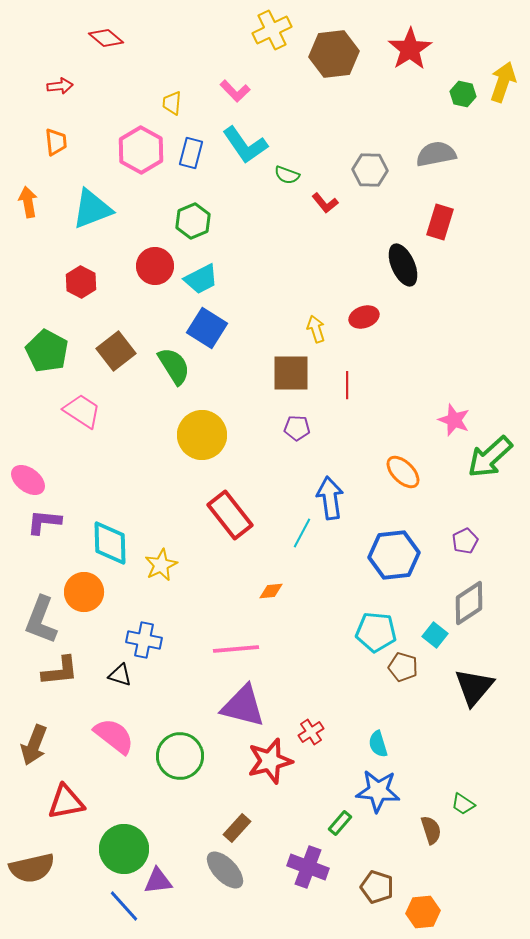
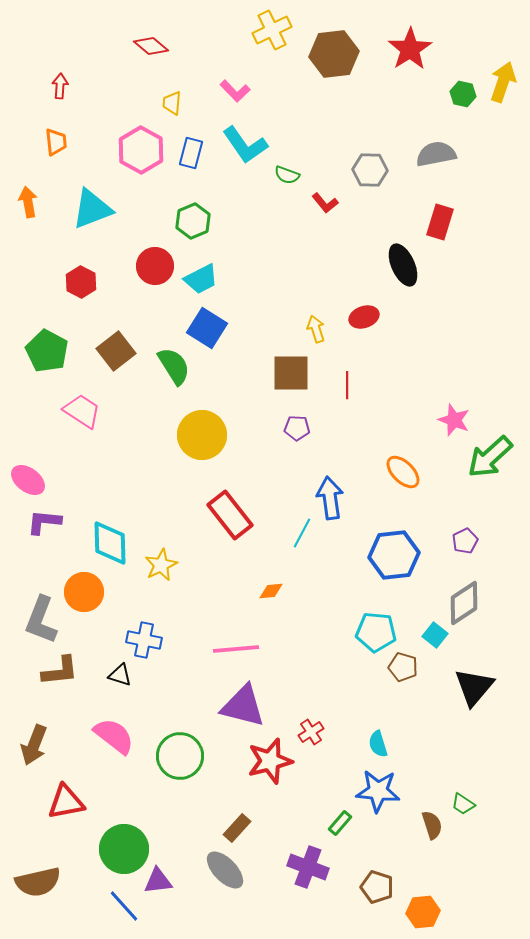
red diamond at (106, 38): moved 45 px right, 8 px down
red arrow at (60, 86): rotated 80 degrees counterclockwise
gray diamond at (469, 603): moved 5 px left
brown semicircle at (431, 830): moved 1 px right, 5 px up
brown semicircle at (32, 868): moved 6 px right, 14 px down
